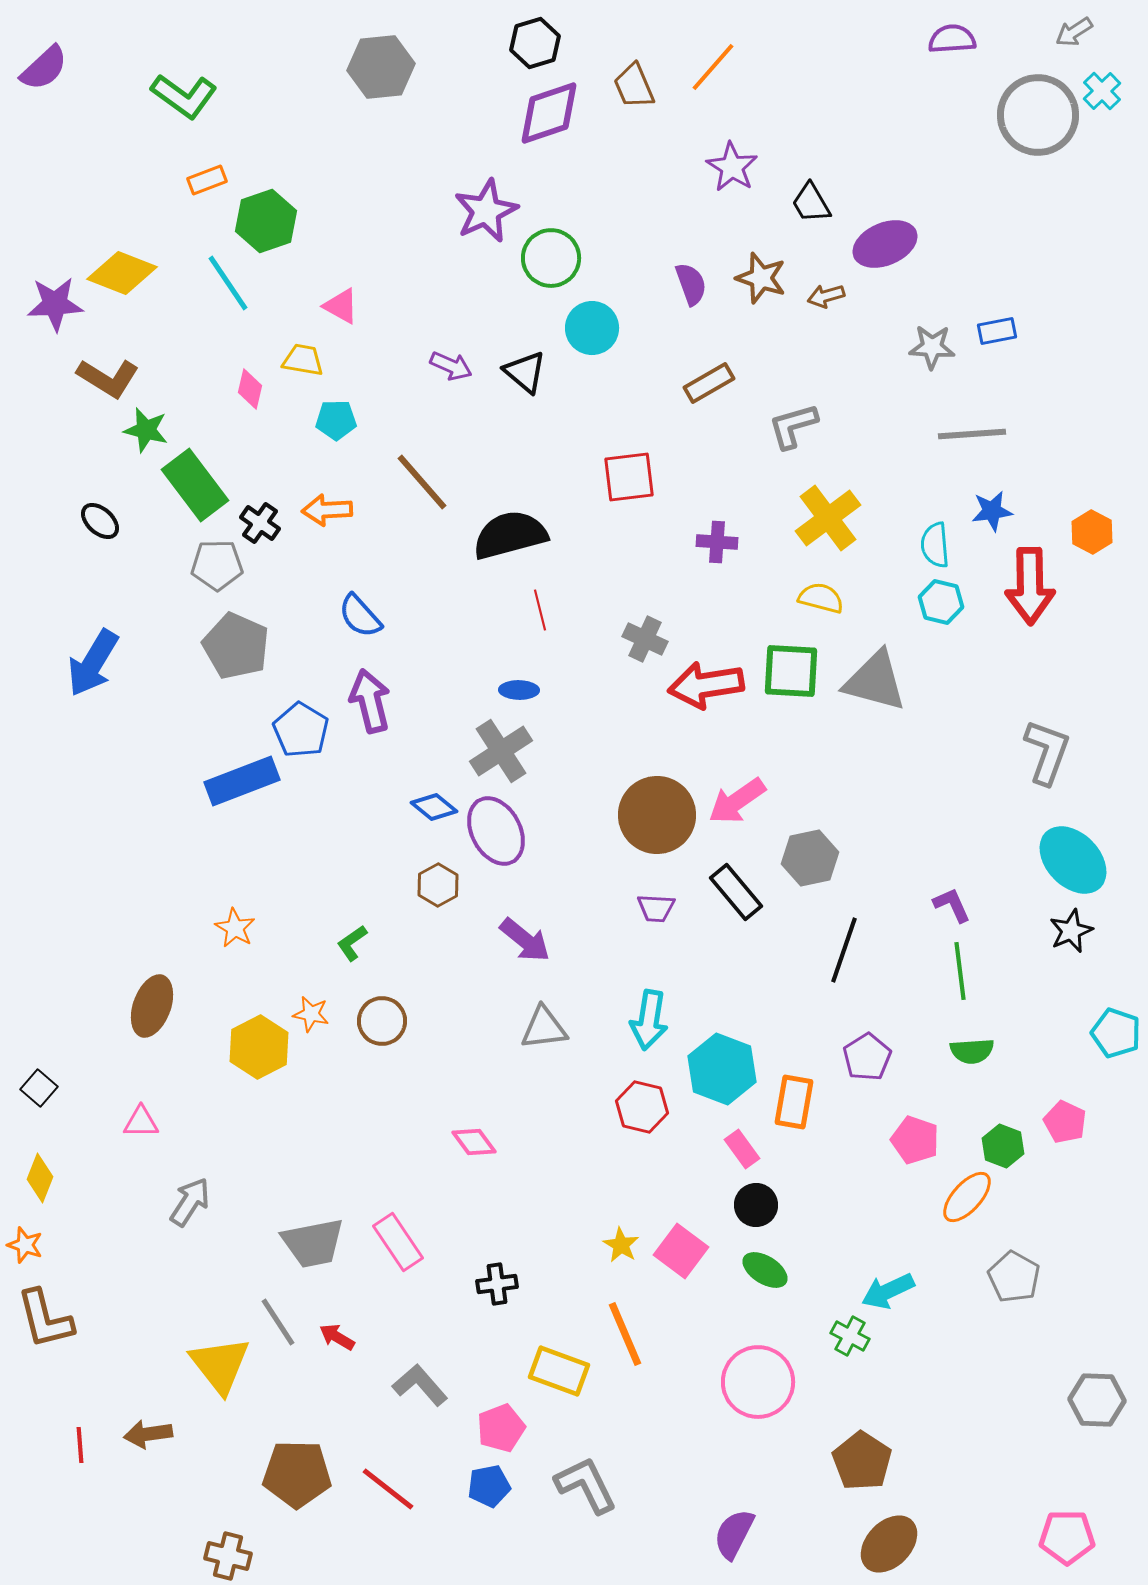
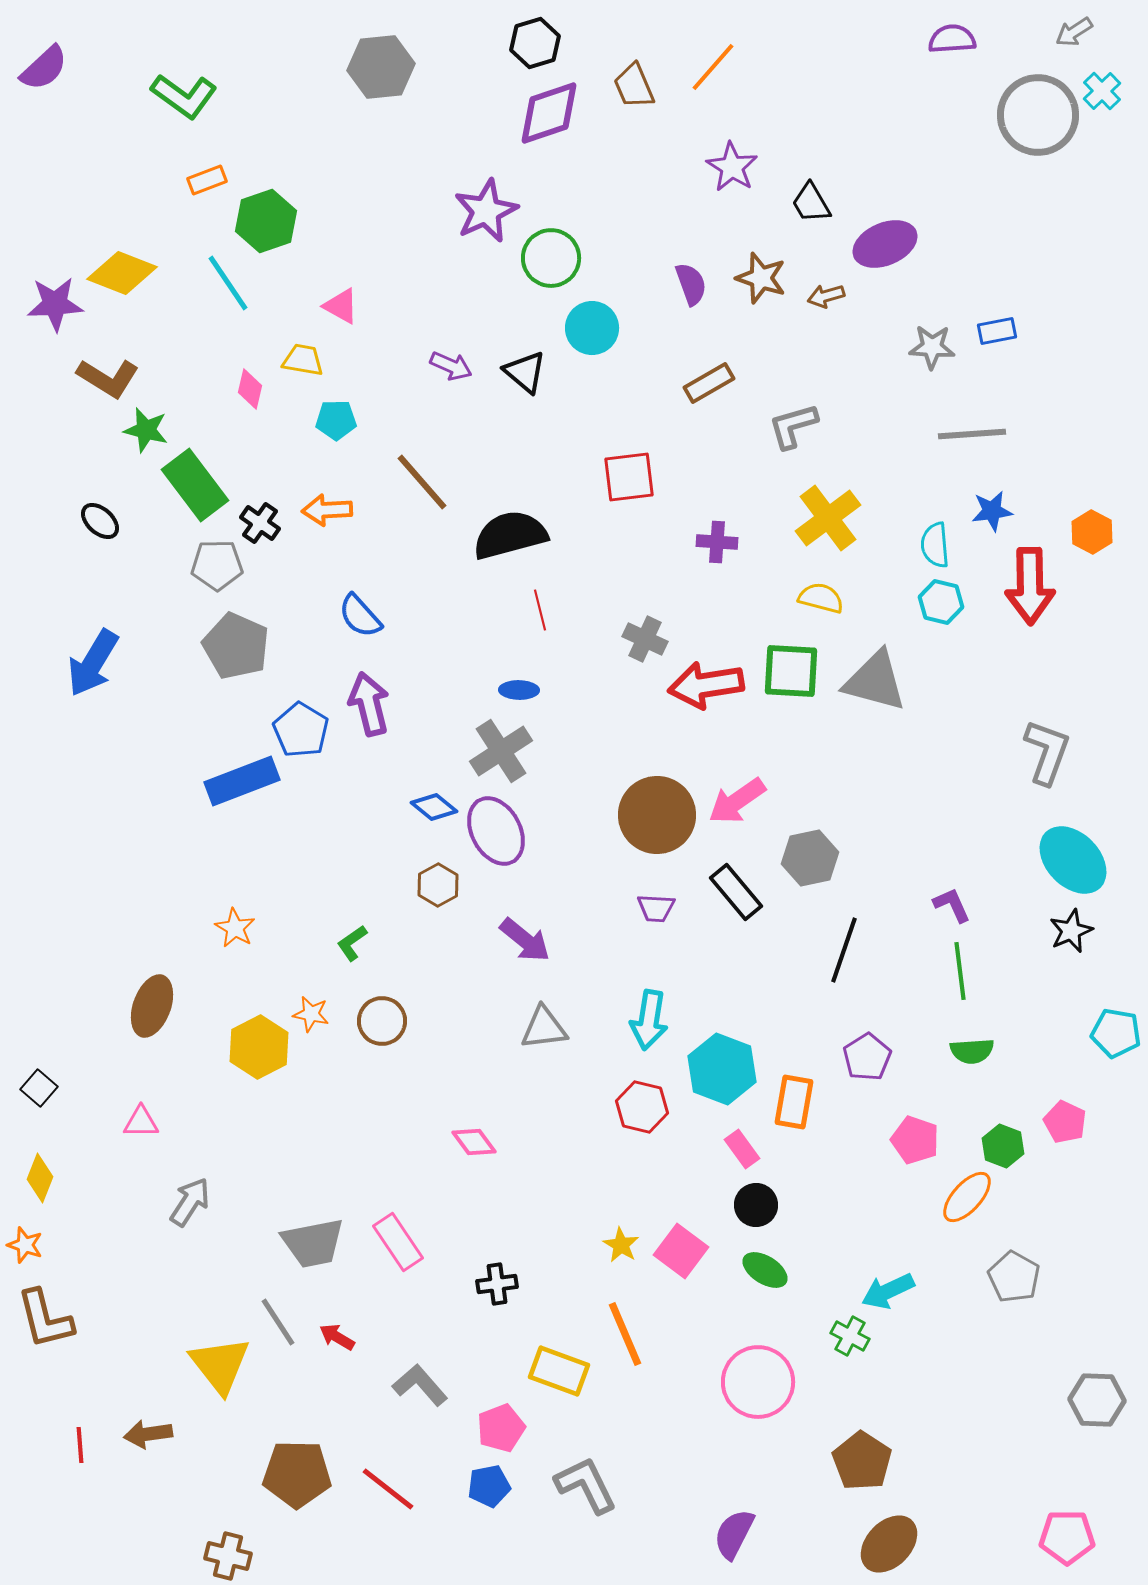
purple arrow at (370, 701): moved 1 px left, 3 px down
cyan pentagon at (1116, 1033): rotated 9 degrees counterclockwise
